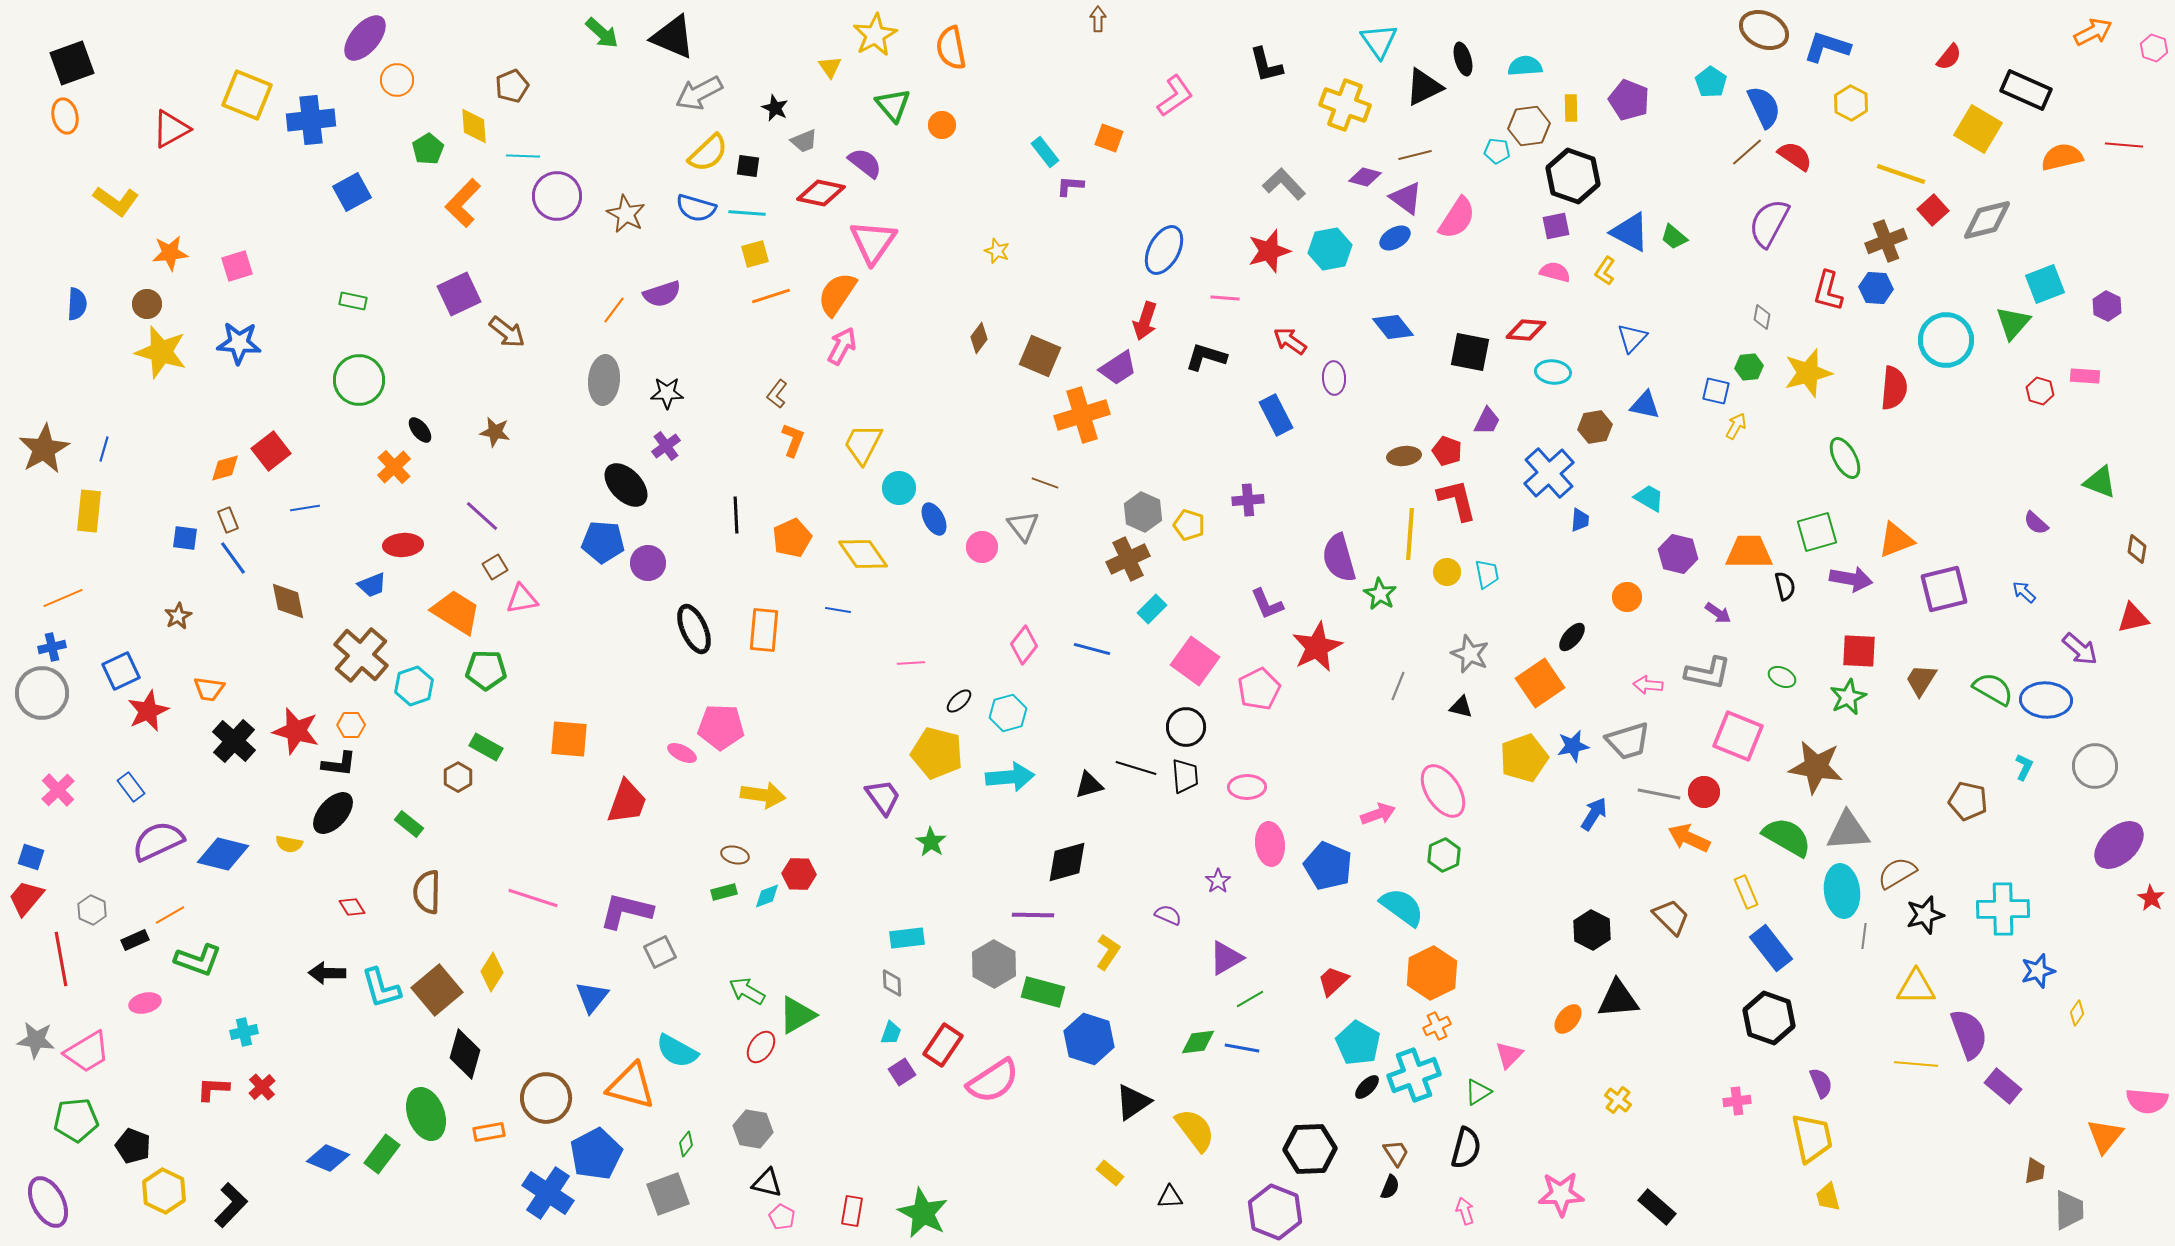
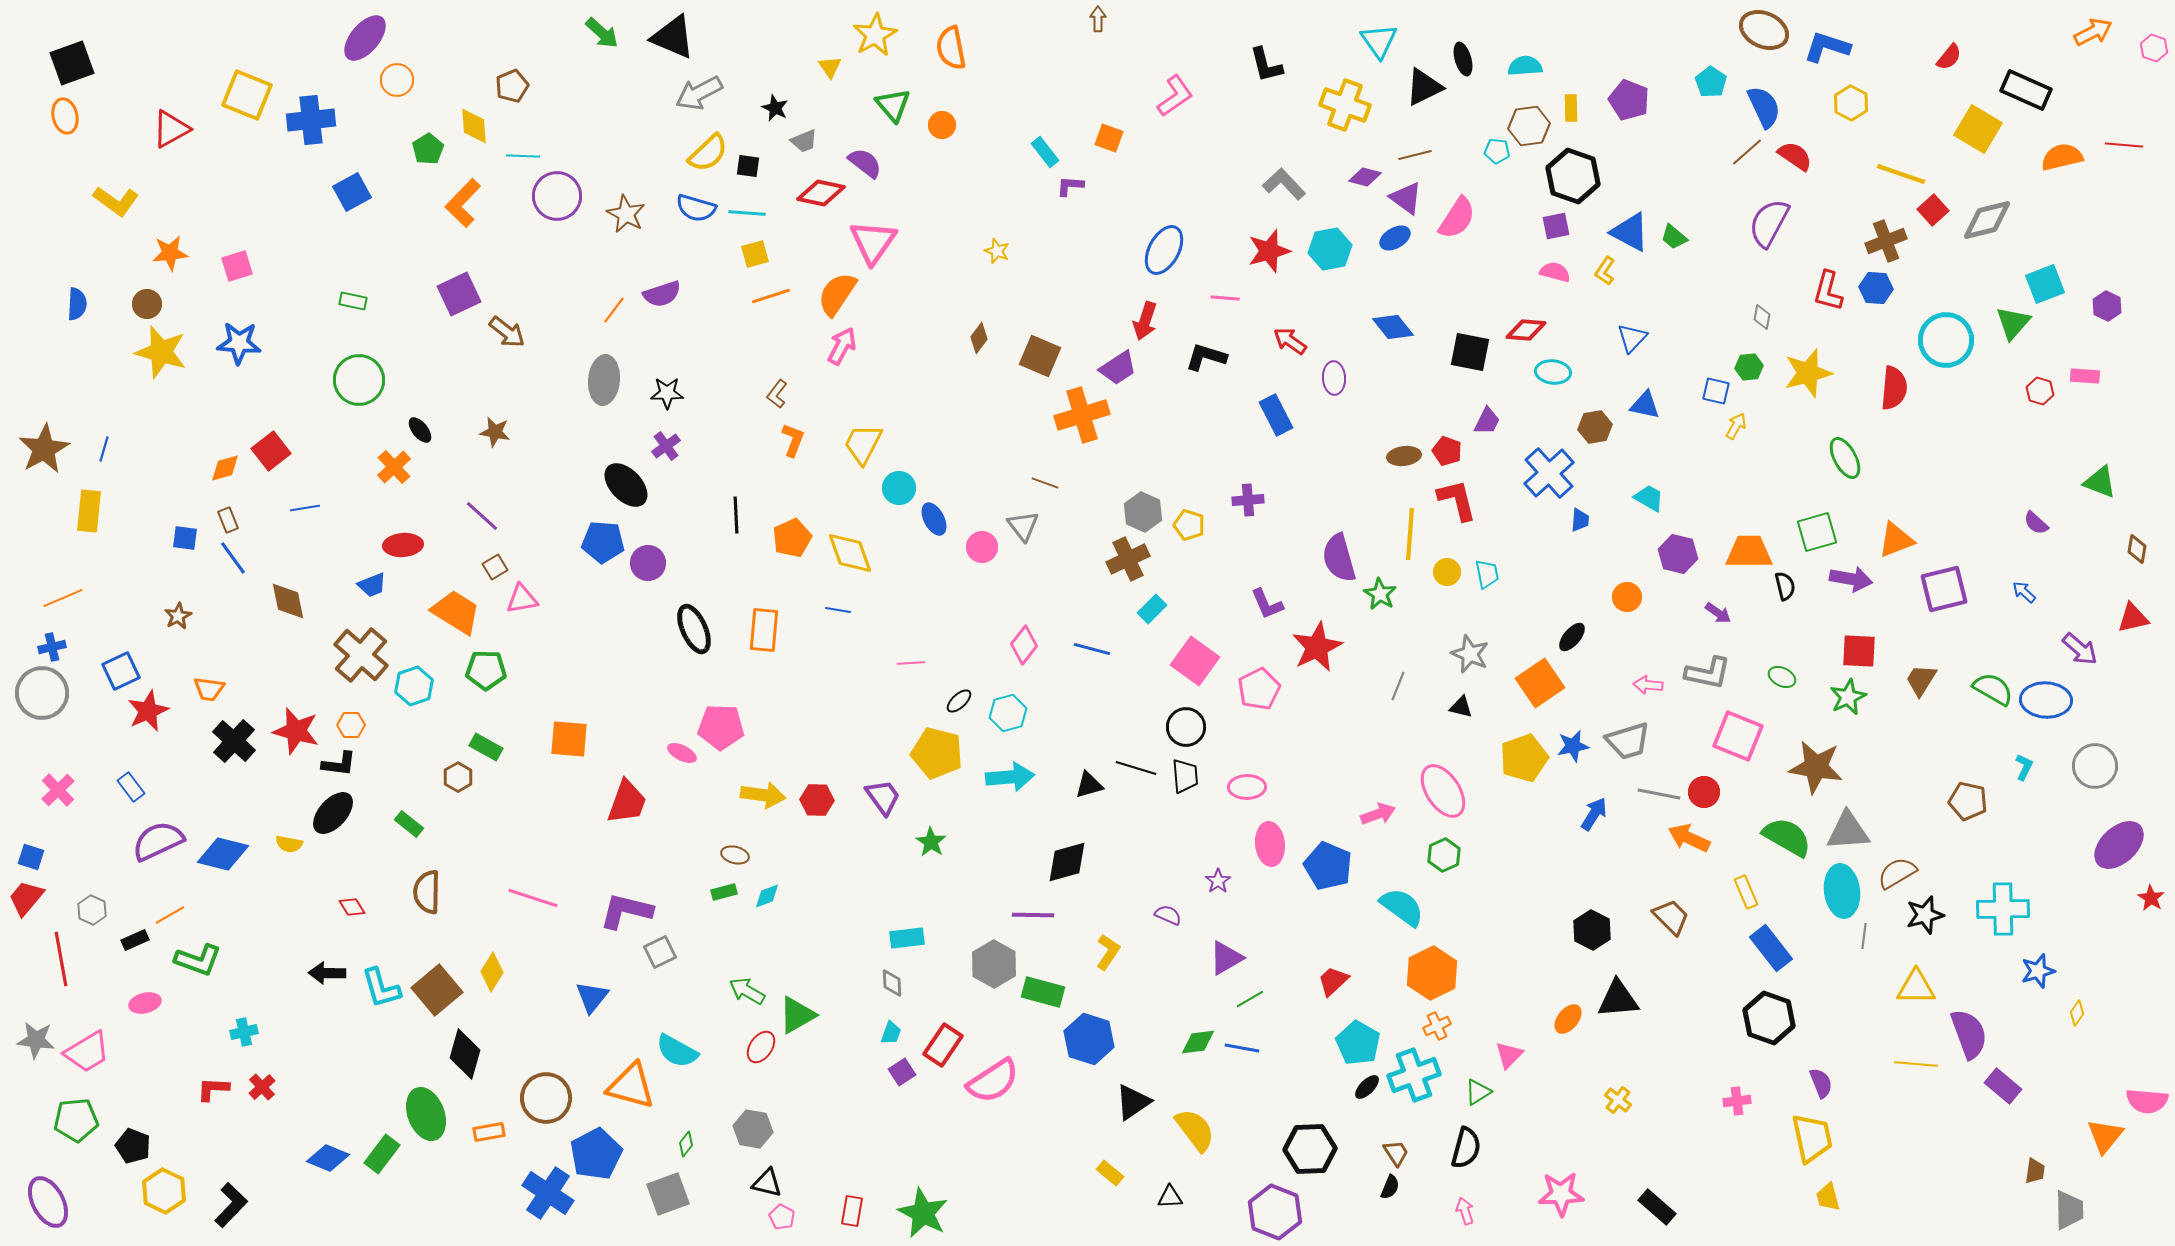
yellow diamond at (863, 554): moved 13 px left, 1 px up; rotated 15 degrees clockwise
red hexagon at (799, 874): moved 18 px right, 74 px up
